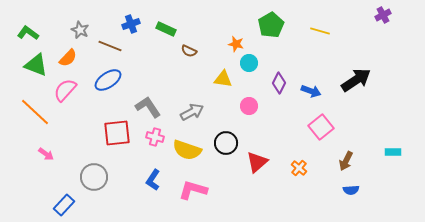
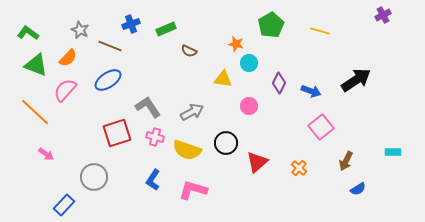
green rectangle: rotated 48 degrees counterclockwise
red square: rotated 12 degrees counterclockwise
blue semicircle: moved 7 px right, 1 px up; rotated 28 degrees counterclockwise
